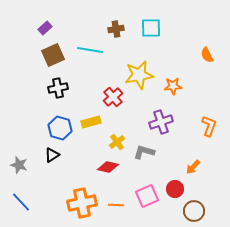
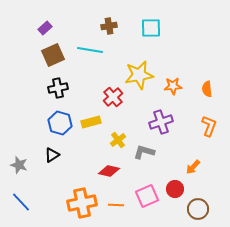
brown cross: moved 7 px left, 3 px up
orange semicircle: moved 34 px down; rotated 21 degrees clockwise
blue hexagon: moved 5 px up
yellow cross: moved 1 px right, 2 px up
red diamond: moved 1 px right, 4 px down
brown circle: moved 4 px right, 2 px up
